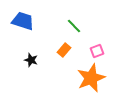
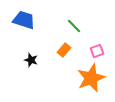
blue trapezoid: moved 1 px right, 1 px up
